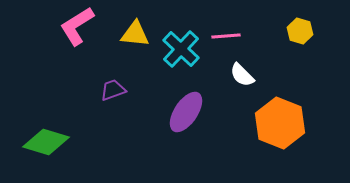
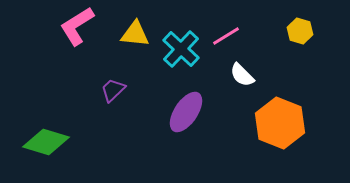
pink line: rotated 28 degrees counterclockwise
purple trapezoid: rotated 24 degrees counterclockwise
